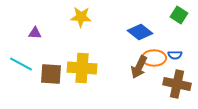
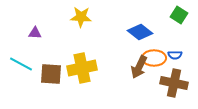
yellow cross: rotated 16 degrees counterclockwise
brown cross: moved 3 px left, 1 px up
